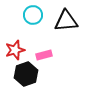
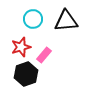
cyan circle: moved 4 px down
red star: moved 6 px right, 3 px up
pink rectangle: rotated 35 degrees counterclockwise
